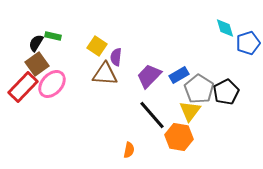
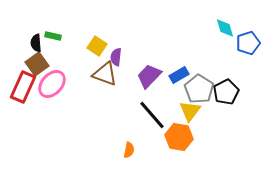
black semicircle: rotated 36 degrees counterclockwise
brown triangle: rotated 16 degrees clockwise
red rectangle: rotated 20 degrees counterclockwise
